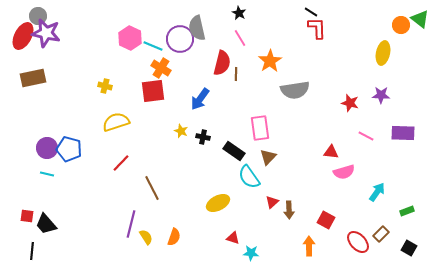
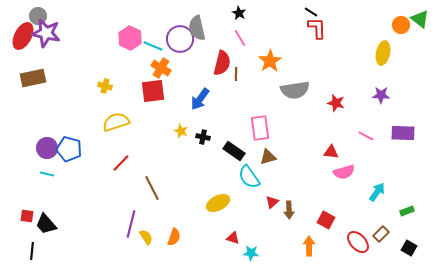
red star at (350, 103): moved 14 px left
brown triangle at (268, 157): rotated 30 degrees clockwise
